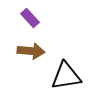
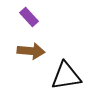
purple rectangle: moved 1 px left, 1 px up
